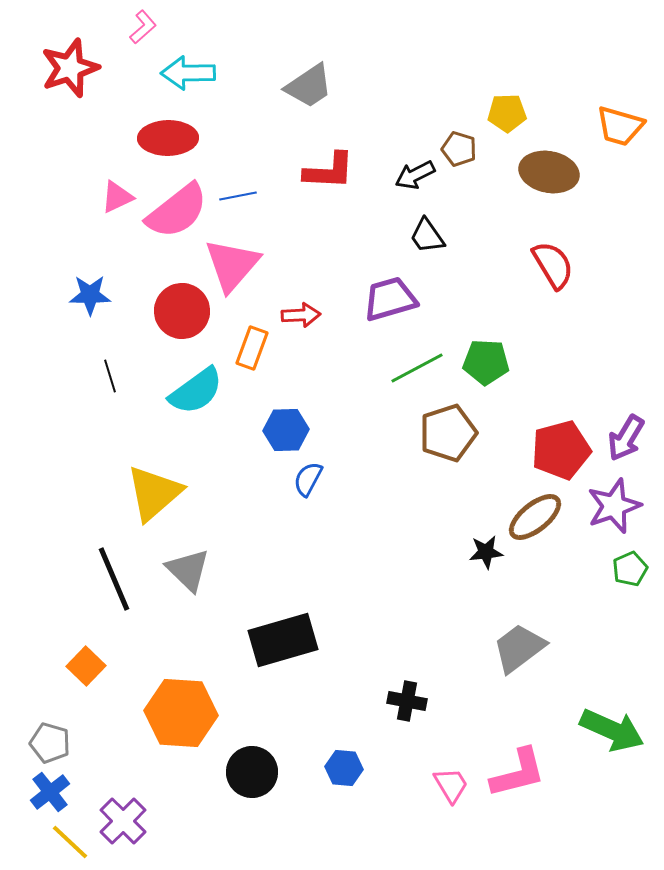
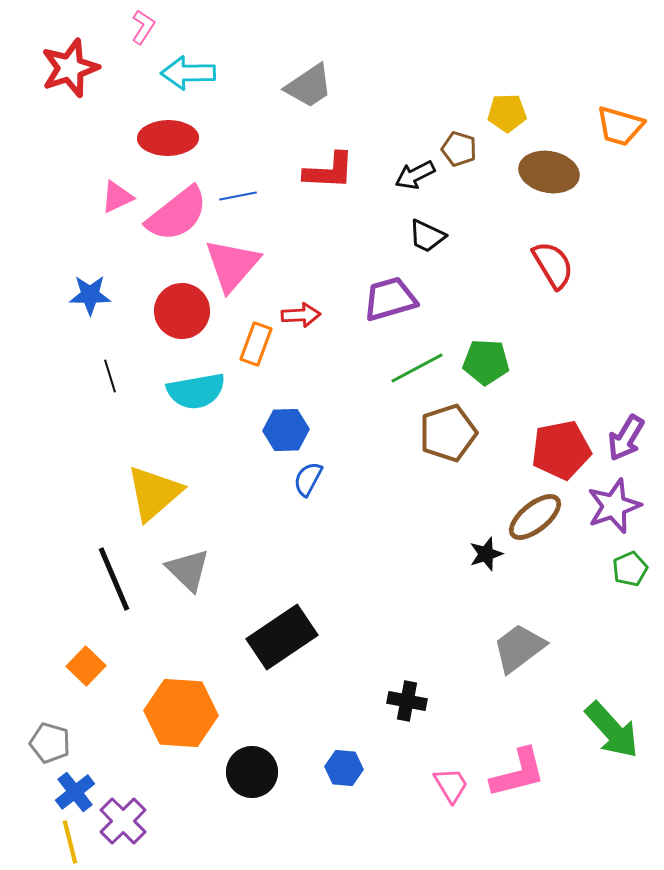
pink L-shape at (143, 27): rotated 16 degrees counterclockwise
pink semicircle at (177, 211): moved 3 px down
black trapezoid at (427, 236): rotated 30 degrees counterclockwise
orange rectangle at (252, 348): moved 4 px right, 4 px up
cyan semicircle at (196, 391): rotated 26 degrees clockwise
red pentagon at (561, 450): rotated 4 degrees clockwise
black star at (486, 552): moved 2 px down; rotated 12 degrees counterclockwise
black rectangle at (283, 640): moved 1 px left, 3 px up; rotated 18 degrees counterclockwise
green arrow at (612, 730): rotated 24 degrees clockwise
blue cross at (50, 792): moved 25 px right
yellow line at (70, 842): rotated 33 degrees clockwise
